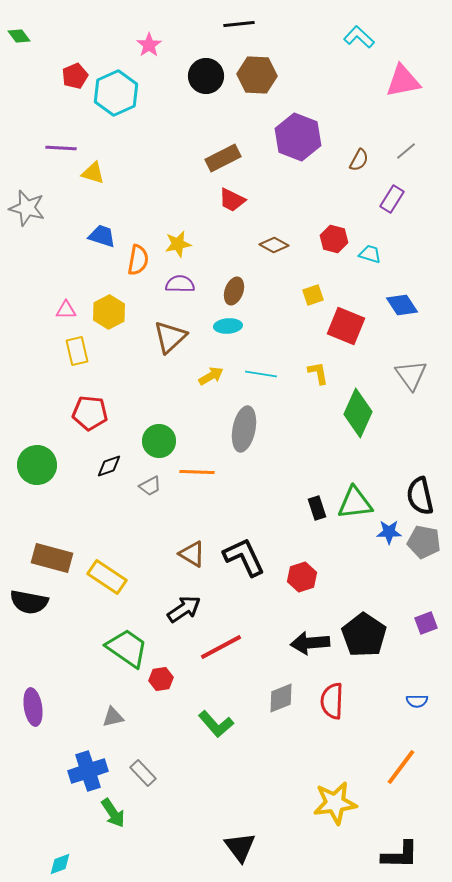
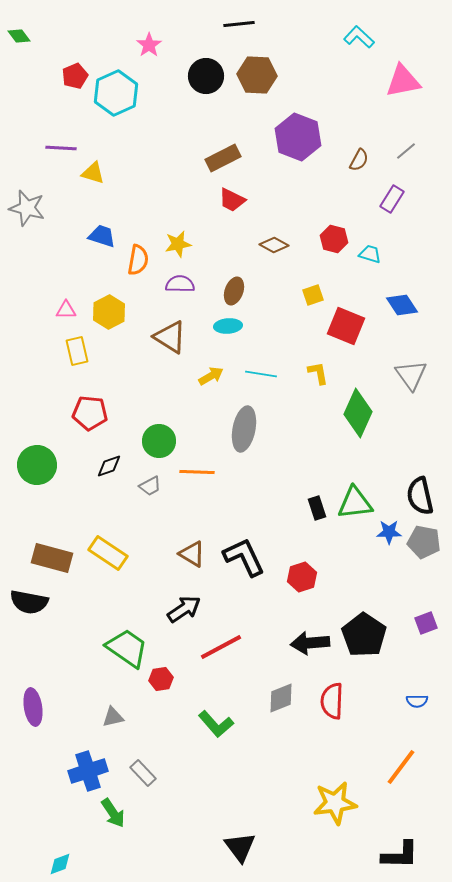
brown triangle at (170, 337): rotated 45 degrees counterclockwise
yellow rectangle at (107, 577): moved 1 px right, 24 px up
